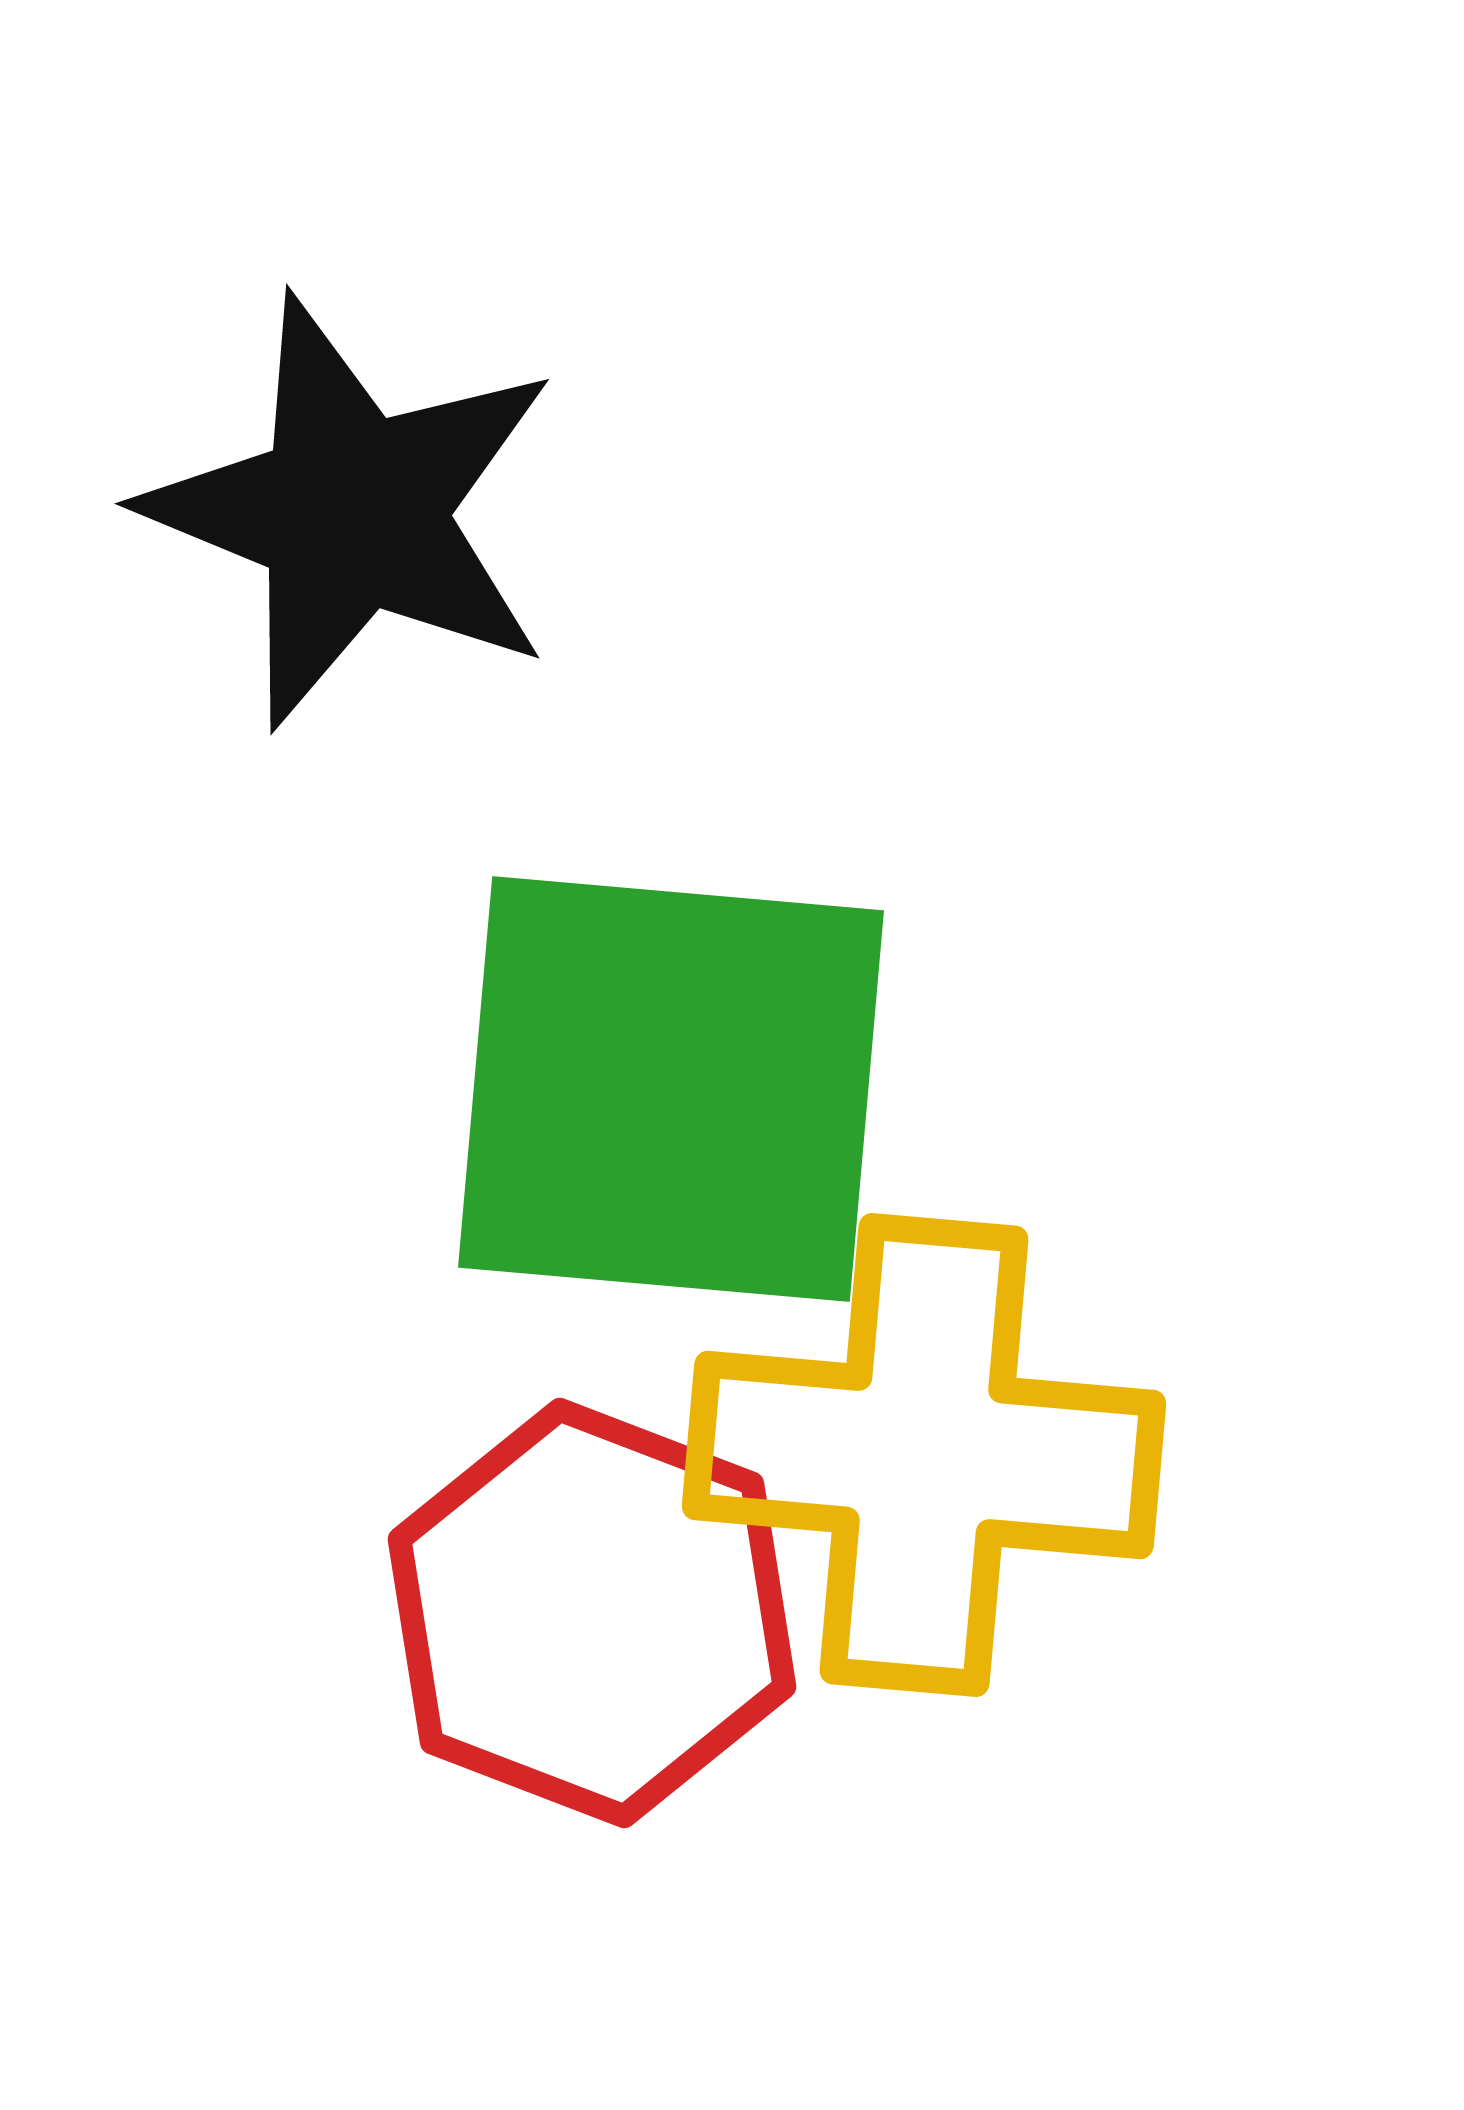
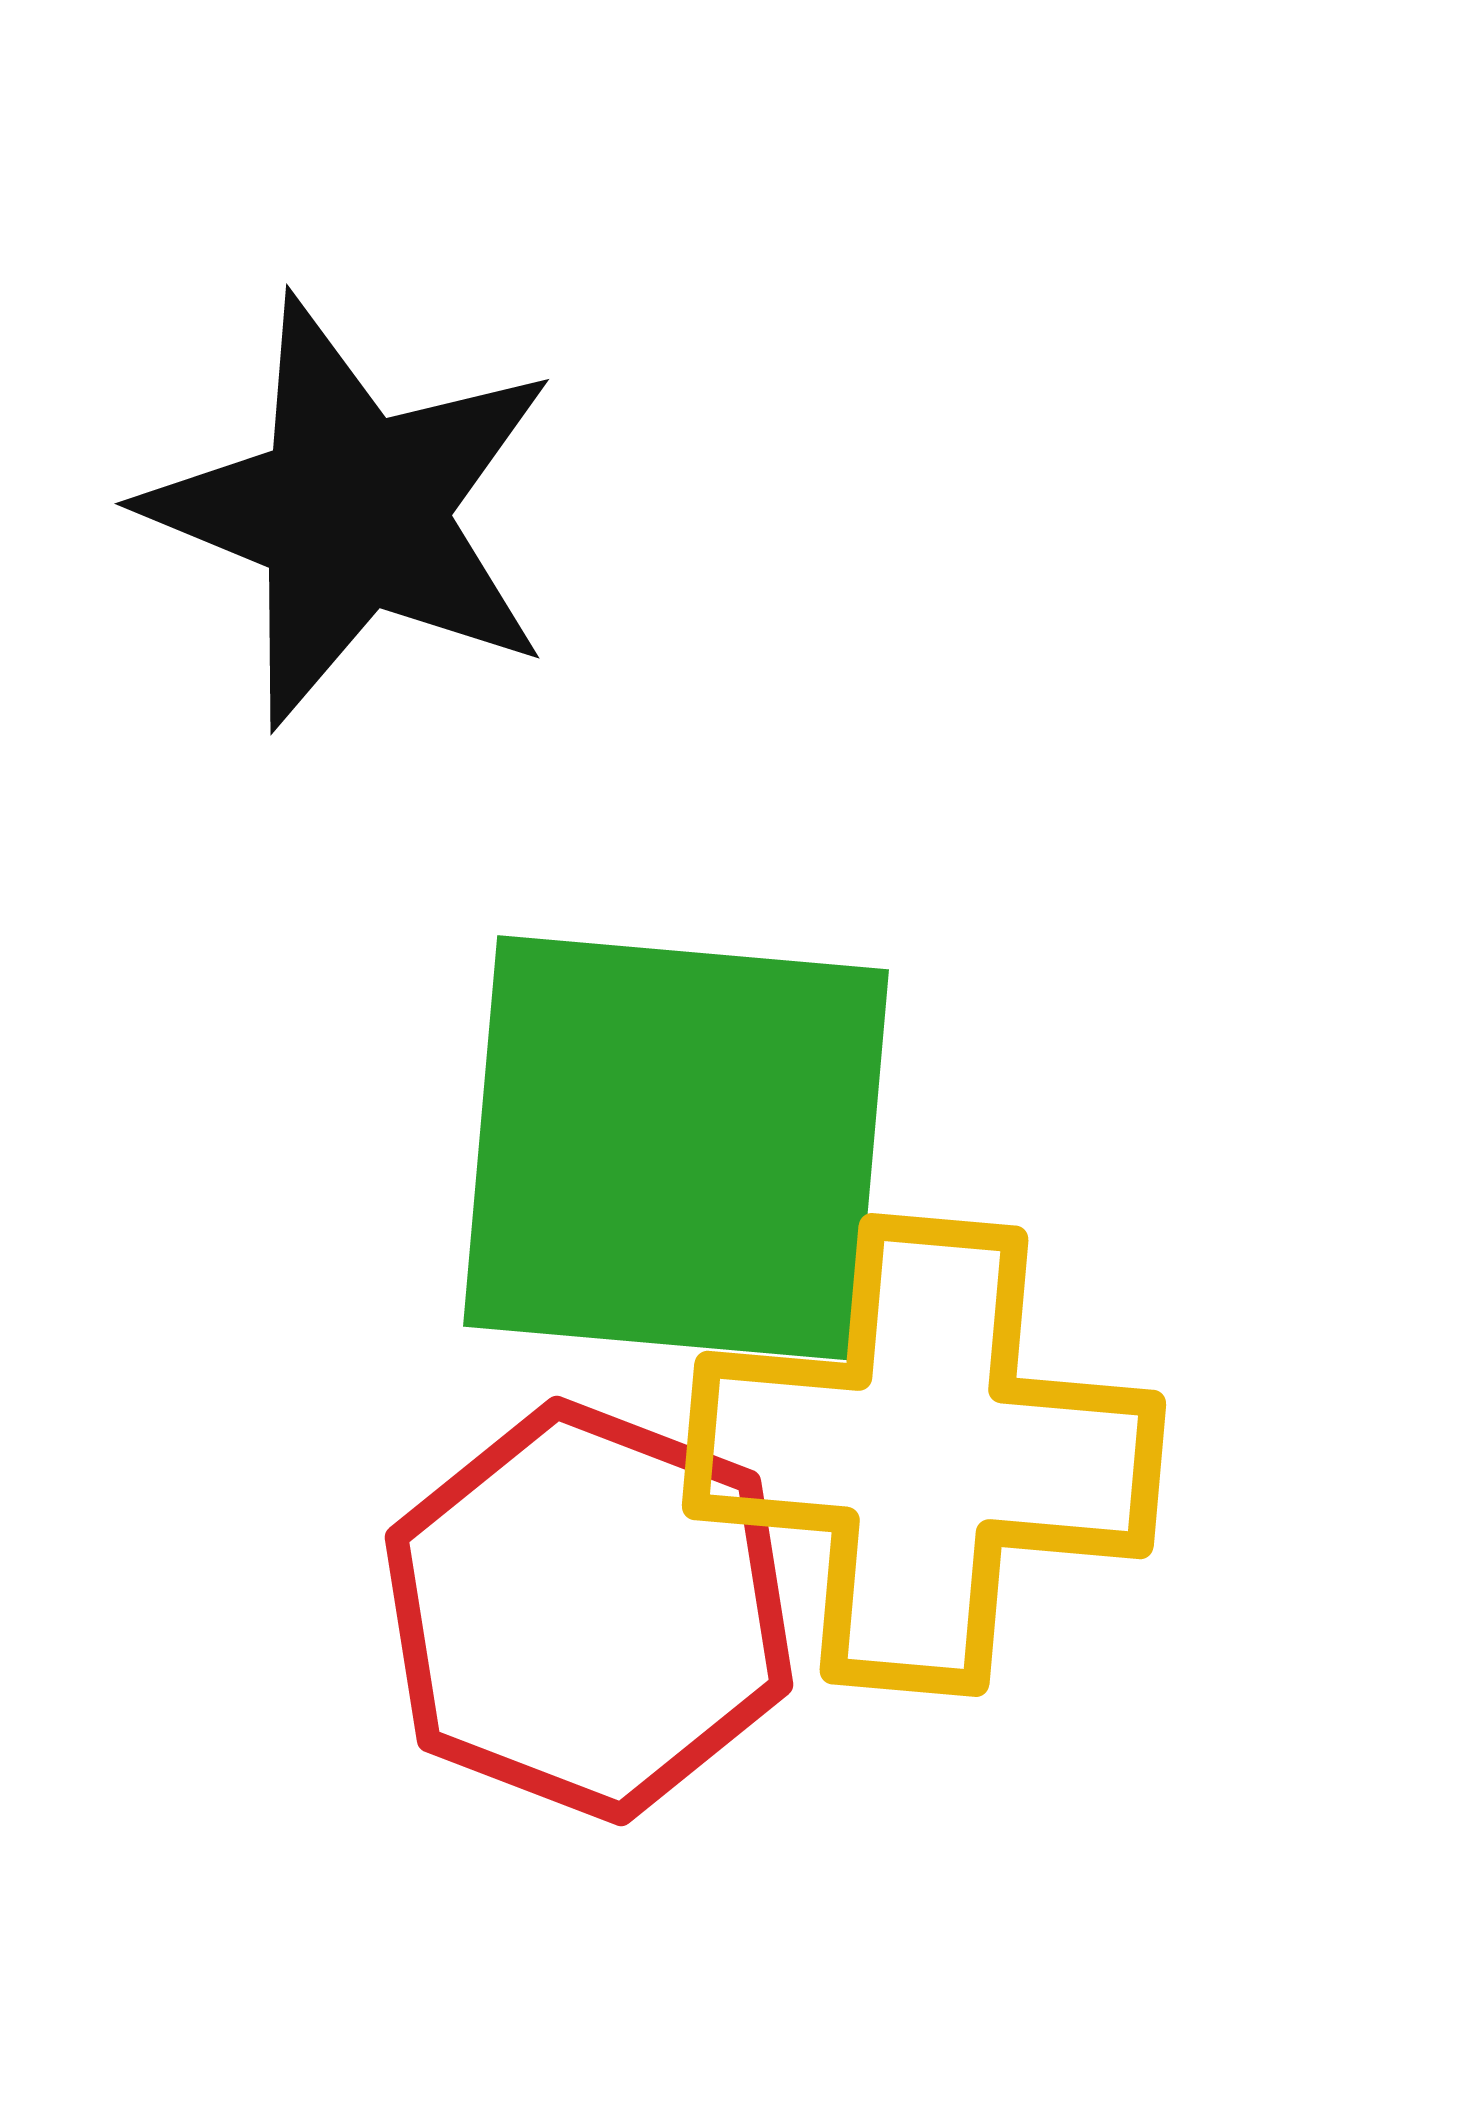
green square: moved 5 px right, 59 px down
red hexagon: moved 3 px left, 2 px up
